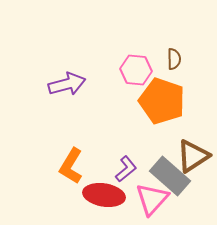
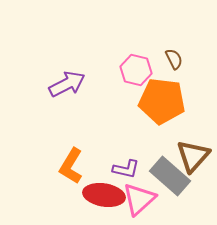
brown semicircle: rotated 25 degrees counterclockwise
pink hexagon: rotated 8 degrees clockwise
purple arrow: rotated 12 degrees counterclockwise
orange pentagon: rotated 12 degrees counterclockwise
brown triangle: rotated 15 degrees counterclockwise
purple L-shape: rotated 52 degrees clockwise
pink triangle: moved 13 px left; rotated 6 degrees clockwise
